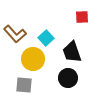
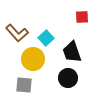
brown L-shape: moved 2 px right, 1 px up
